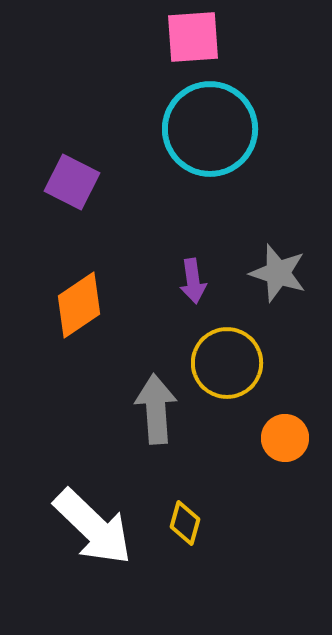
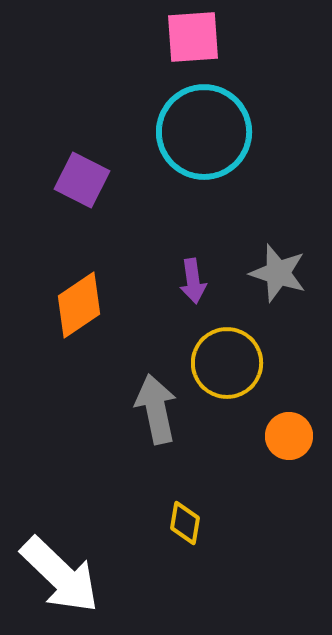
cyan circle: moved 6 px left, 3 px down
purple square: moved 10 px right, 2 px up
gray arrow: rotated 8 degrees counterclockwise
orange circle: moved 4 px right, 2 px up
yellow diamond: rotated 6 degrees counterclockwise
white arrow: moved 33 px left, 48 px down
